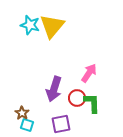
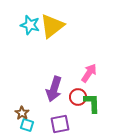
yellow triangle: rotated 12 degrees clockwise
red circle: moved 1 px right, 1 px up
purple square: moved 1 px left
